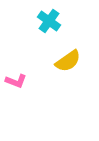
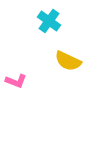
yellow semicircle: rotated 60 degrees clockwise
